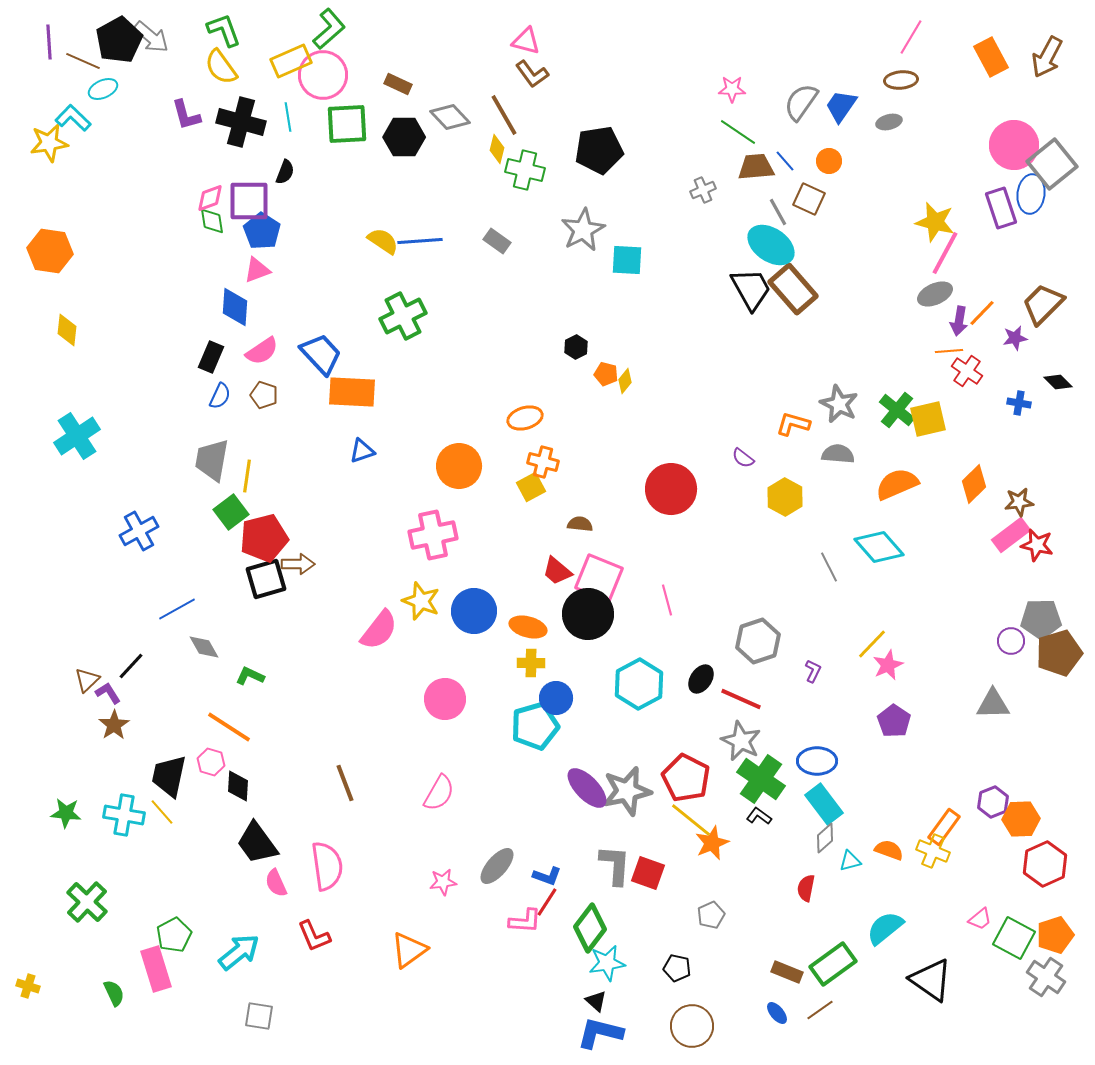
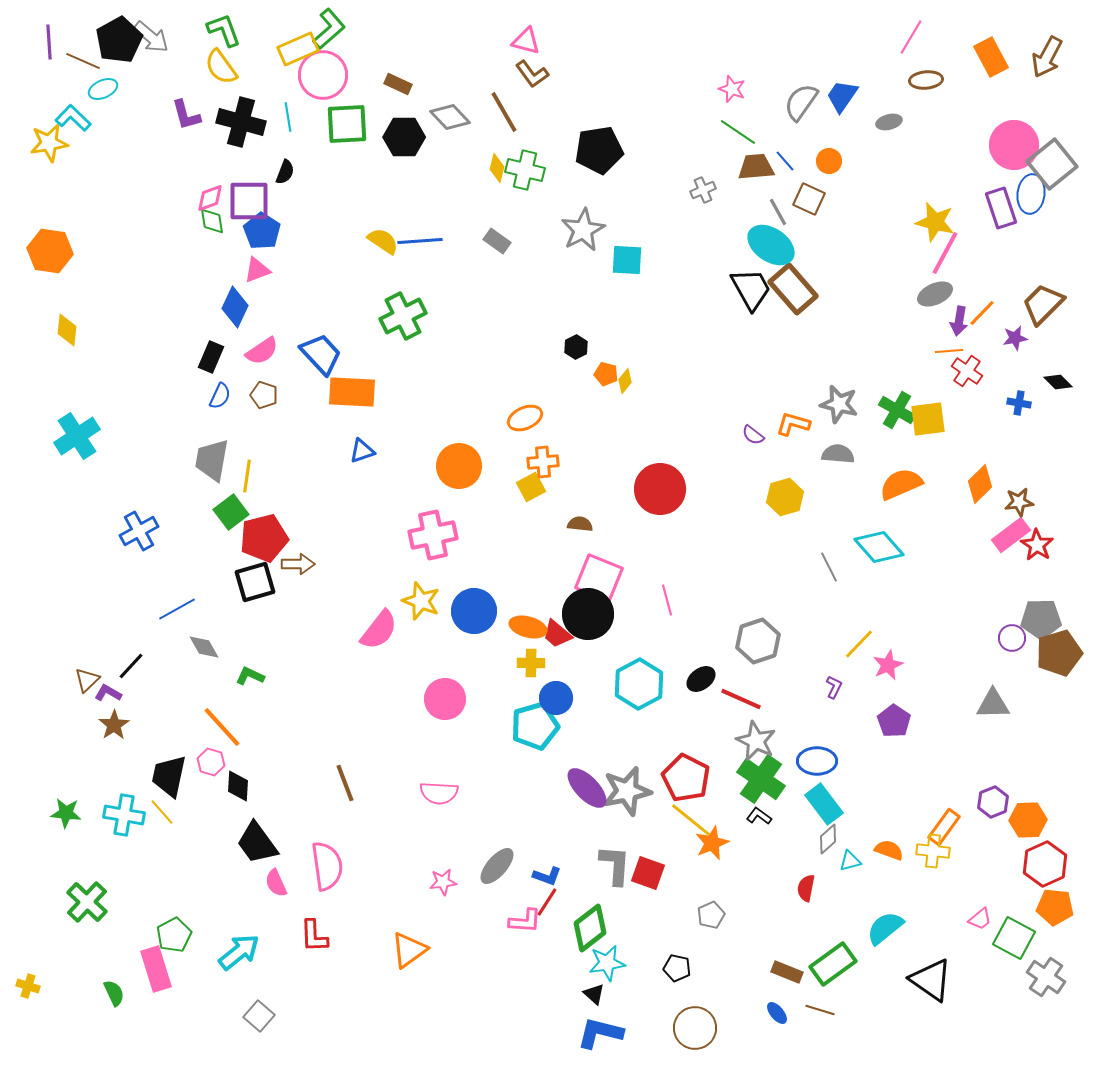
yellow rectangle at (291, 61): moved 7 px right, 12 px up
brown ellipse at (901, 80): moved 25 px right
pink star at (732, 89): rotated 20 degrees clockwise
blue trapezoid at (841, 106): moved 1 px right, 10 px up
brown line at (504, 115): moved 3 px up
yellow diamond at (497, 149): moved 19 px down
blue diamond at (235, 307): rotated 21 degrees clockwise
gray star at (839, 404): rotated 12 degrees counterclockwise
green cross at (897, 410): rotated 9 degrees counterclockwise
orange ellipse at (525, 418): rotated 8 degrees counterclockwise
yellow square at (928, 419): rotated 6 degrees clockwise
purple semicircle at (743, 458): moved 10 px right, 23 px up
orange cross at (543, 462): rotated 20 degrees counterclockwise
orange semicircle at (897, 484): moved 4 px right
orange diamond at (974, 484): moved 6 px right
red circle at (671, 489): moved 11 px left
yellow hexagon at (785, 497): rotated 15 degrees clockwise
red star at (1037, 545): rotated 20 degrees clockwise
red trapezoid at (557, 571): moved 63 px down
black square at (266, 579): moved 11 px left, 3 px down
purple circle at (1011, 641): moved 1 px right, 3 px up
yellow line at (872, 644): moved 13 px left
purple L-shape at (813, 671): moved 21 px right, 16 px down
black ellipse at (701, 679): rotated 20 degrees clockwise
purple L-shape at (108, 693): rotated 28 degrees counterclockwise
orange line at (229, 727): moved 7 px left; rotated 15 degrees clockwise
gray star at (741, 741): moved 15 px right
pink semicircle at (439, 793): rotated 63 degrees clockwise
orange hexagon at (1021, 819): moved 7 px right, 1 px down
gray diamond at (825, 838): moved 3 px right, 1 px down
yellow cross at (933, 851): rotated 16 degrees counterclockwise
green diamond at (590, 928): rotated 15 degrees clockwise
orange pentagon at (1055, 935): moved 28 px up; rotated 24 degrees clockwise
red L-shape at (314, 936): rotated 21 degrees clockwise
black triangle at (596, 1001): moved 2 px left, 7 px up
brown line at (820, 1010): rotated 52 degrees clockwise
gray square at (259, 1016): rotated 32 degrees clockwise
brown circle at (692, 1026): moved 3 px right, 2 px down
